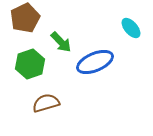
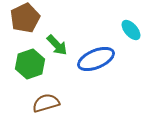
cyan ellipse: moved 2 px down
green arrow: moved 4 px left, 3 px down
blue ellipse: moved 1 px right, 3 px up
